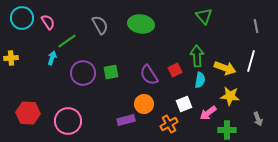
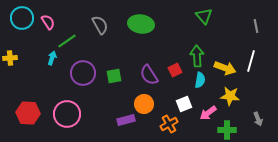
yellow cross: moved 1 px left
green square: moved 3 px right, 4 px down
pink circle: moved 1 px left, 7 px up
